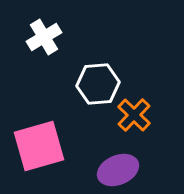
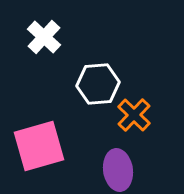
white cross: rotated 16 degrees counterclockwise
purple ellipse: rotated 75 degrees counterclockwise
